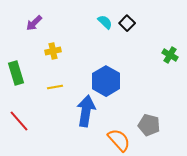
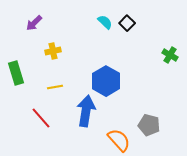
red line: moved 22 px right, 3 px up
